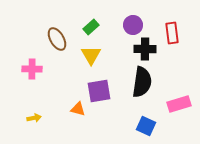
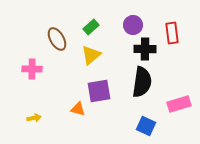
yellow triangle: rotated 20 degrees clockwise
